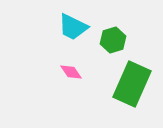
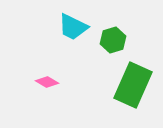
pink diamond: moved 24 px left, 10 px down; rotated 25 degrees counterclockwise
green rectangle: moved 1 px right, 1 px down
